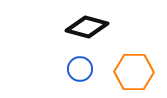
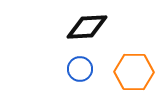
black diamond: rotated 18 degrees counterclockwise
